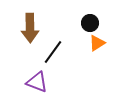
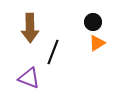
black circle: moved 3 px right, 1 px up
black line: rotated 15 degrees counterclockwise
purple triangle: moved 8 px left, 4 px up
